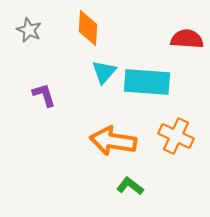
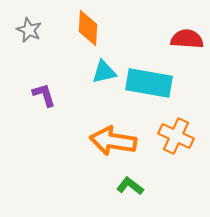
cyan triangle: rotated 36 degrees clockwise
cyan rectangle: moved 2 px right, 1 px down; rotated 6 degrees clockwise
